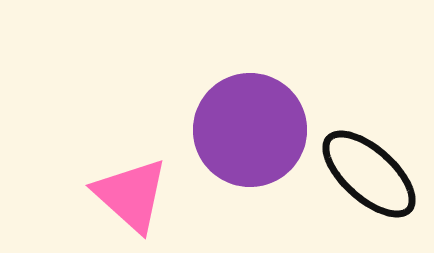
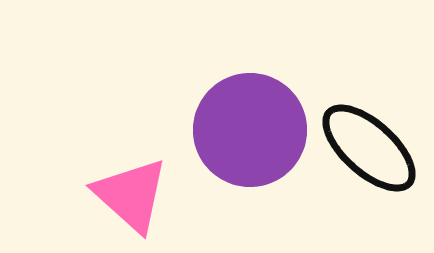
black ellipse: moved 26 px up
